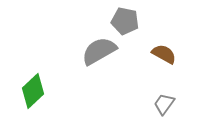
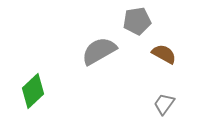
gray pentagon: moved 12 px right; rotated 20 degrees counterclockwise
